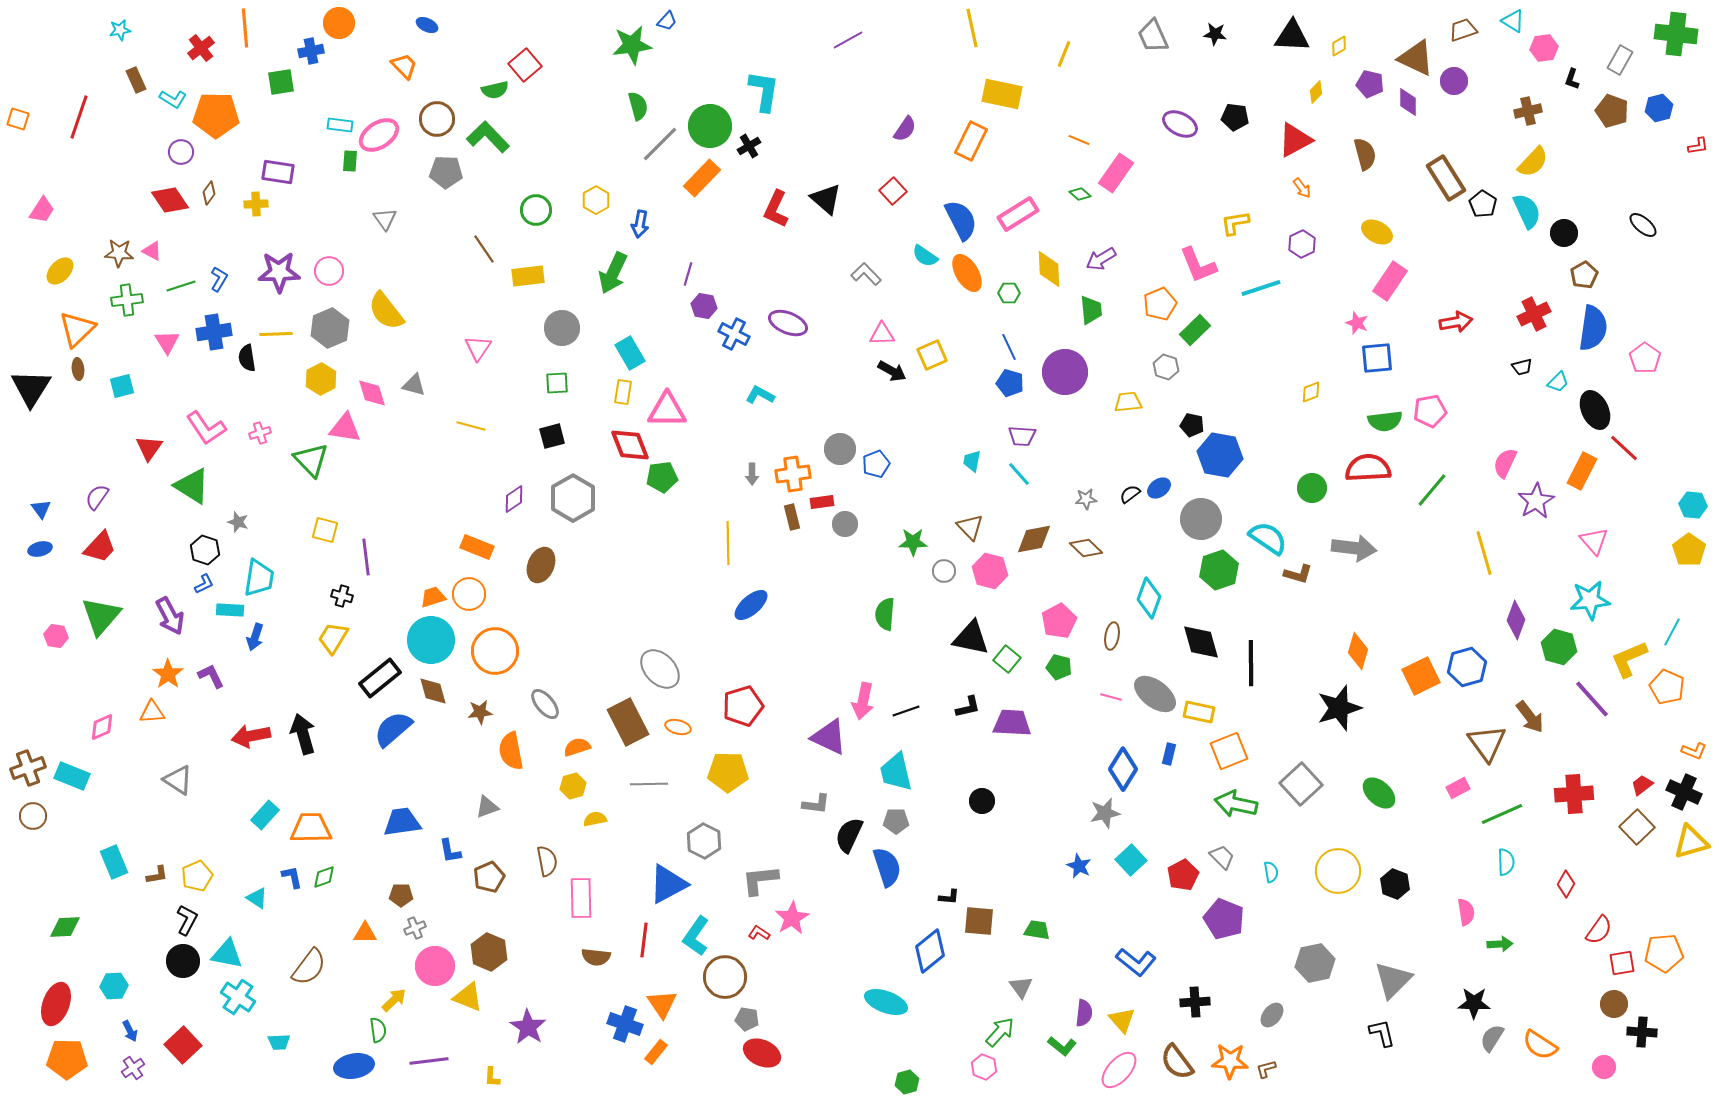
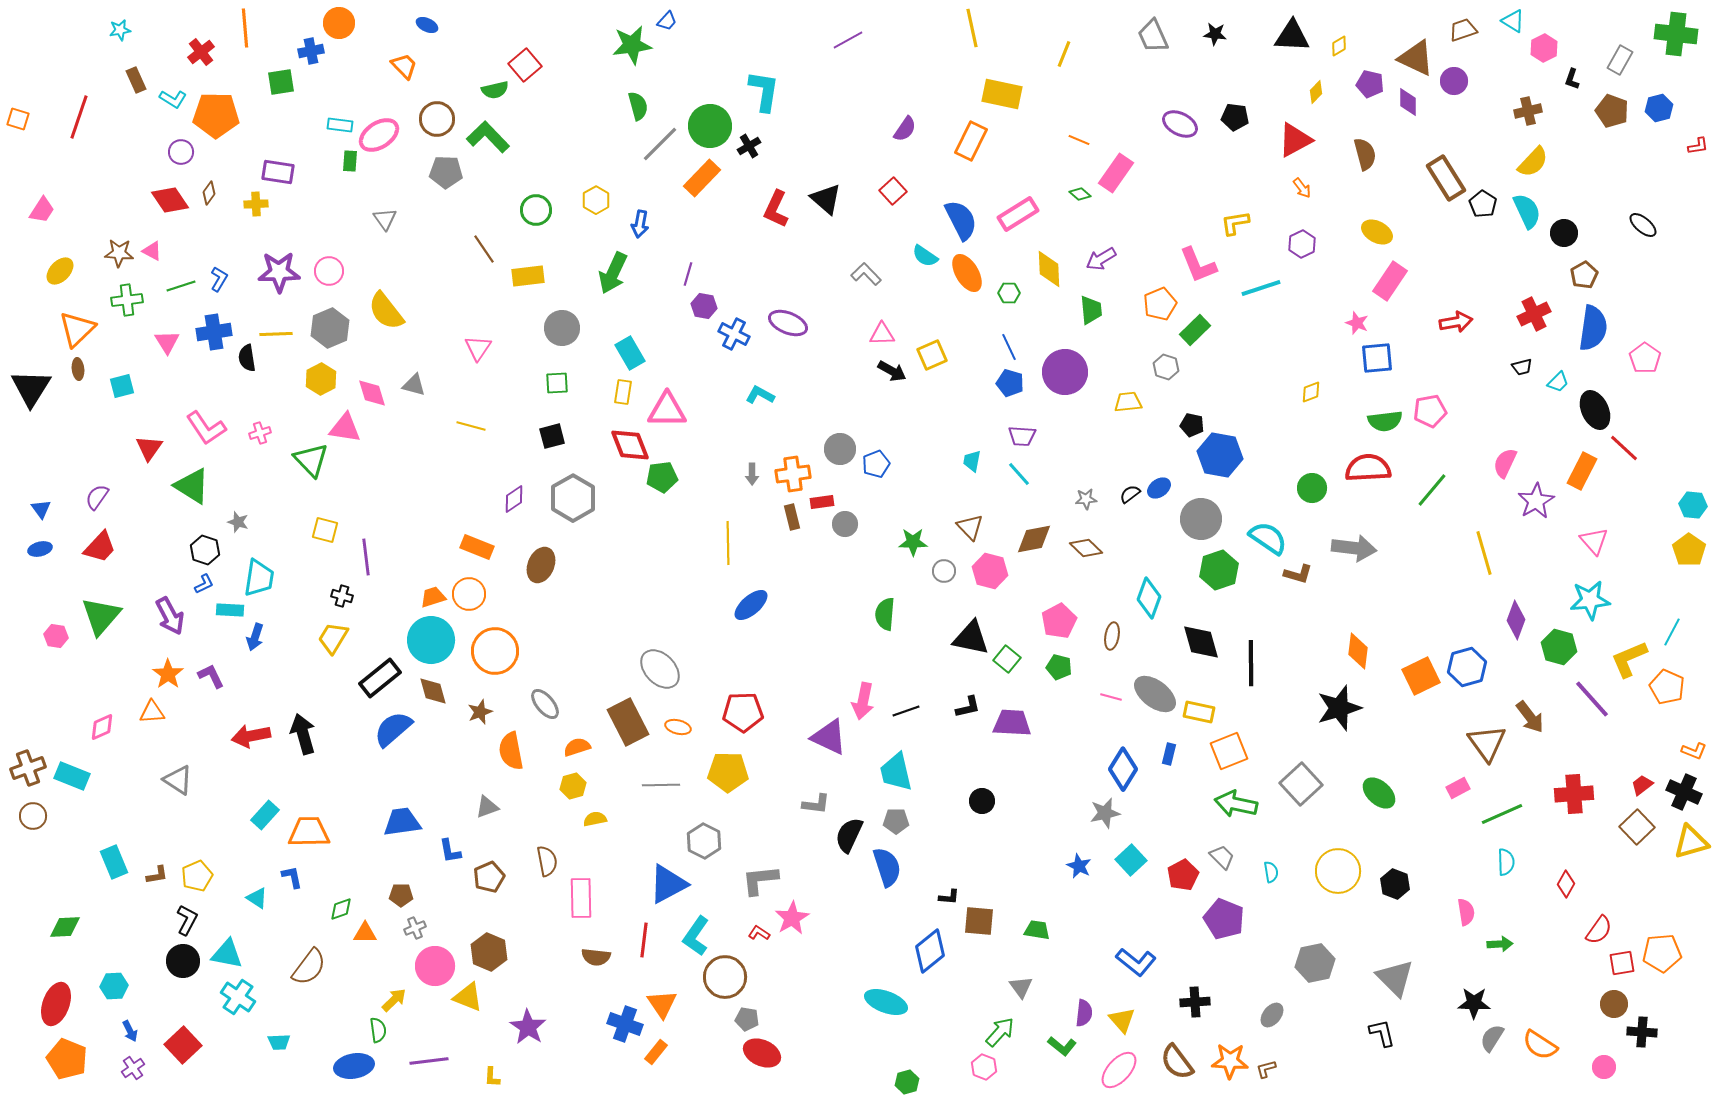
red cross at (201, 48): moved 4 px down
pink hexagon at (1544, 48): rotated 20 degrees counterclockwise
orange diamond at (1358, 651): rotated 9 degrees counterclockwise
red pentagon at (743, 706): moved 6 px down; rotated 15 degrees clockwise
brown star at (480, 712): rotated 15 degrees counterclockwise
gray line at (649, 784): moved 12 px right, 1 px down
orange trapezoid at (311, 828): moved 2 px left, 4 px down
green diamond at (324, 877): moved 17 px right, 32 px down
orange pentagon at (1664, 953): moved 2 px left
gray triangle at (1393, 980): moved 2 px right, 2 px up; rotated 30 degrees counterclockwise
orange pentagon at (67, 1059): rotated 21 degrees clockwise
